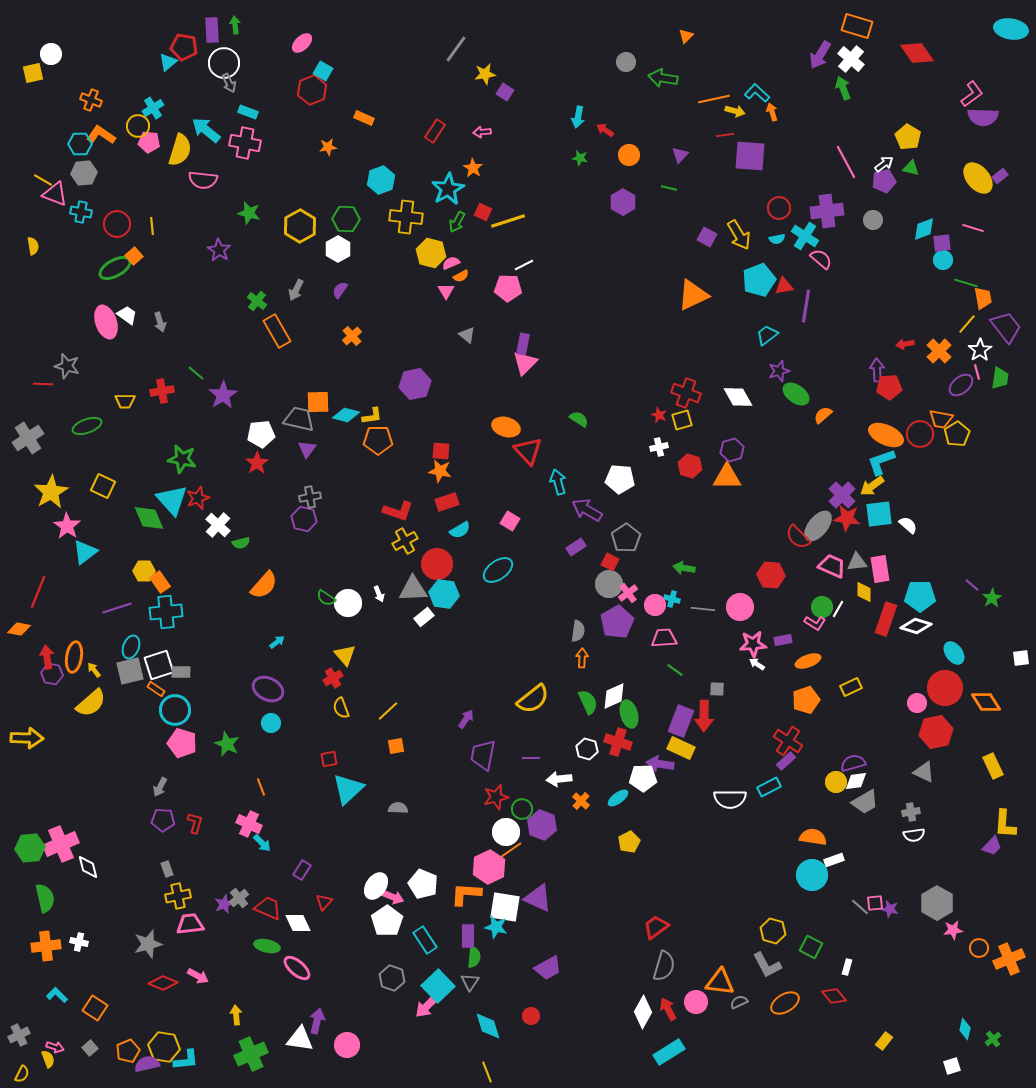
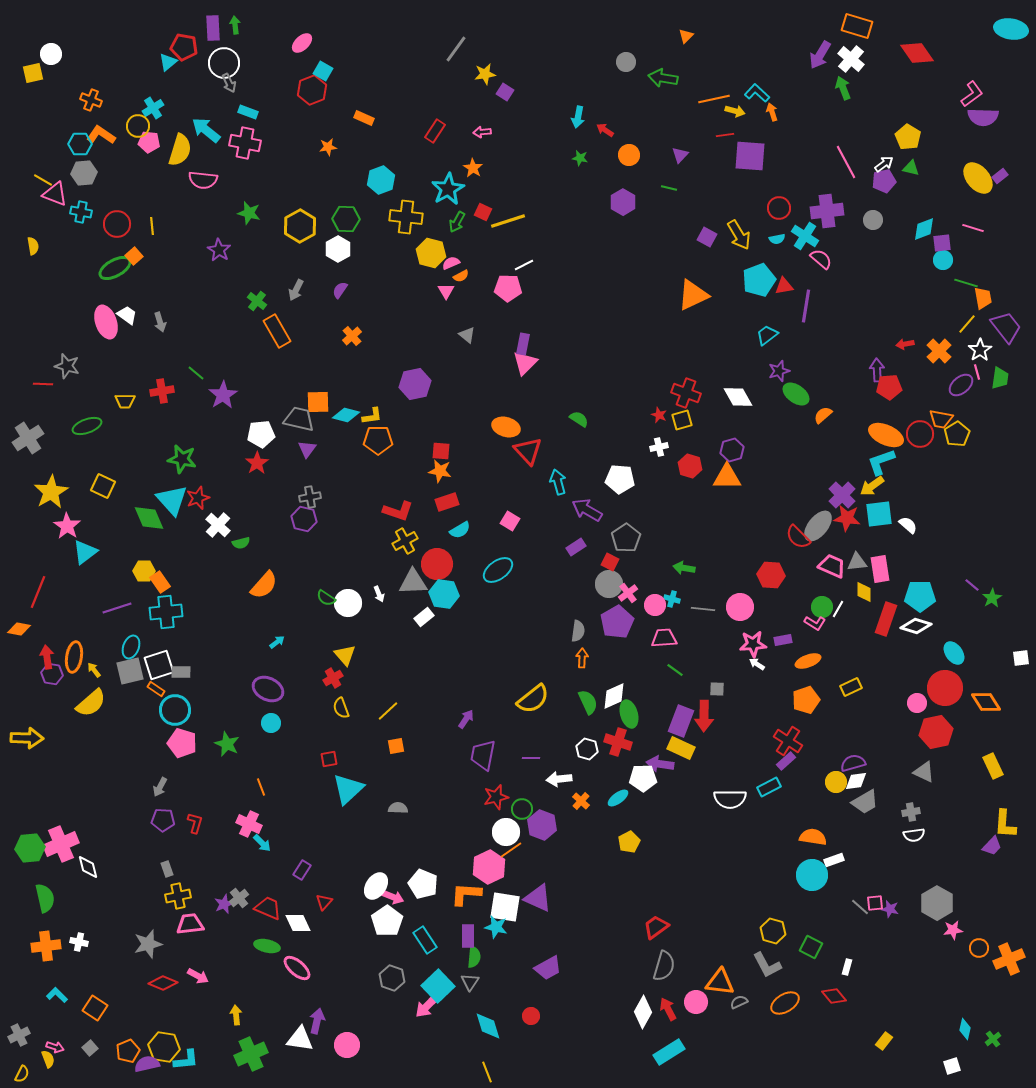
purple rectangle at (212, 30): moved 1 px right, 2 px up
gray triangle at (413, 589): moved 7 px up
